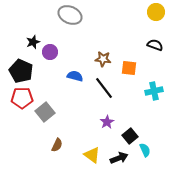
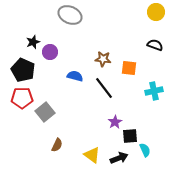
black pentagon: moved 2 px right, 1 px up
purple star: moved 8 px right
black square: rotated 35 degrees clockwise
